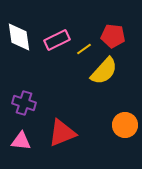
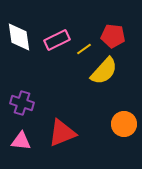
purple cross: moved 2 px left
orange circle: moved 1 px left, 1 px up
